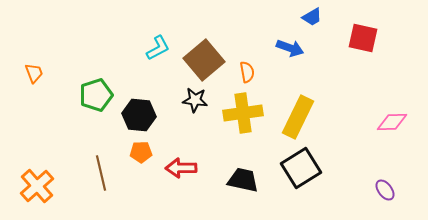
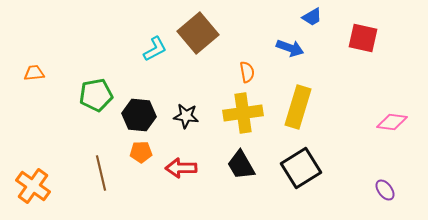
cyan L-shape: moved 3 px left, 1 px down
brown square: moved 6 px left, 27 px up
orange trapezoid: rotated 75 degrees counterclockwise
green pentagon: rotated 8 degrees clockwise
black star: moved 9 px left, 16 px down
yellow rectangle: moved 10 px up; rotated 9 degrees counterclockwise
pink diamond: rotated 8 degrees clockwise
black trapezoid: moved 2 px left, 15 px up; rotated 132 degrees counterclockwise
orange cross: moved 4 px left; rotated 12 degrees counterclockwise
